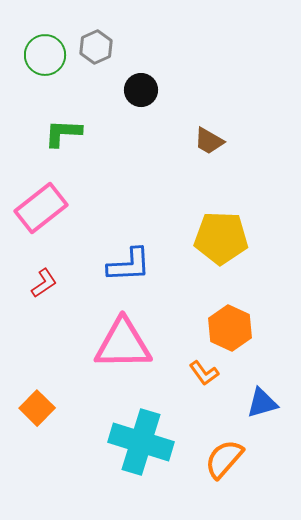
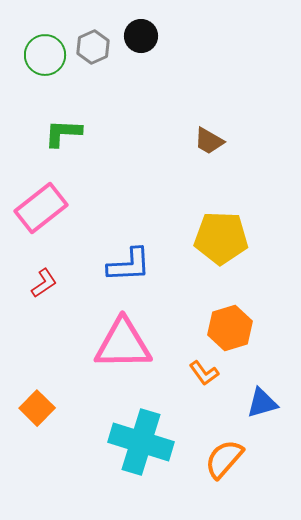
gray hexagon: moved 3 px left
black circle: moved 54 px up
orange hexagon: rotated 18 degrees clockwise
